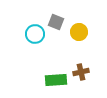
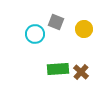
yellow circle: moved 5 px right, 3 px up
brown cross: rotated 35 degrees counterclockwise
green rectangle: moved 2 px right, 11 px up
